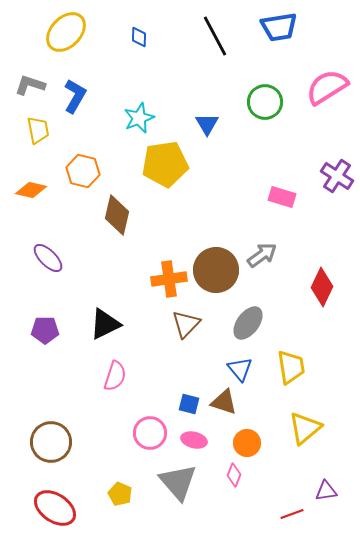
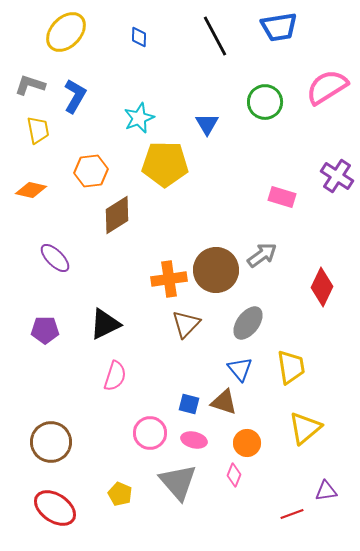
yellow pentagon at (165, 164): rotated 9 degrees clockwise
orange hexagon at (83, 171): moved 8 px right; rotated 20 degrees counterclockwise
brown diamond at (117, 215): rotated 45 degrees clockwise
purple ellipse at (48, 258): moved 7 px right
